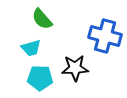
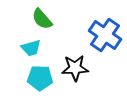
blue cross: moved 1 px up; rotated 20 degrees clockwise
